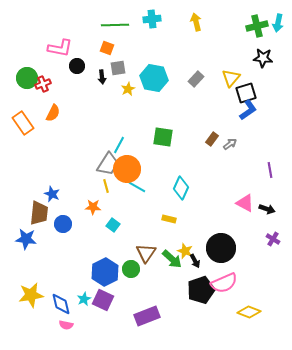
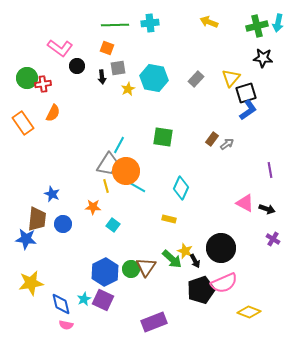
cyan cross at (152, 19): moved 2 px left, 4 px down
yellow arrow at (196, 22): moved 13 px right; rotated 54 degrees counterclockwise
pink L-shape at (60, 48): rotated 25 degrees clockwise
red cross at (43, 84): rotated 14 degrees clockwise
gray arrow at (230, 144): moved 3 px left
orange circle at (127, 169): moved 1 px left, 2 px down
brown trapezoid at (39, 213): moved 2 px left, 6 px down
brown triangle at (146, 253): moved 14 px down
yellow star at (31, 295): moved 12 px up
purple rectangle at (147, 316): moved 7 px right, 6 px down
